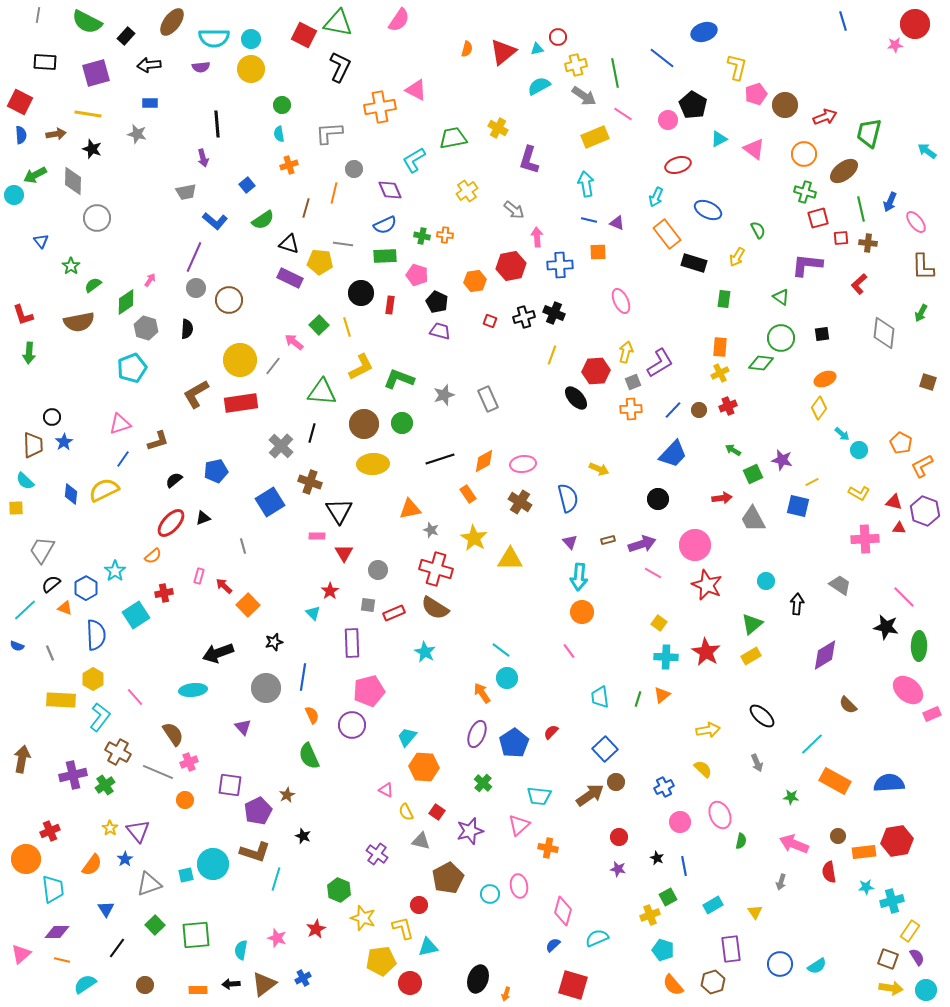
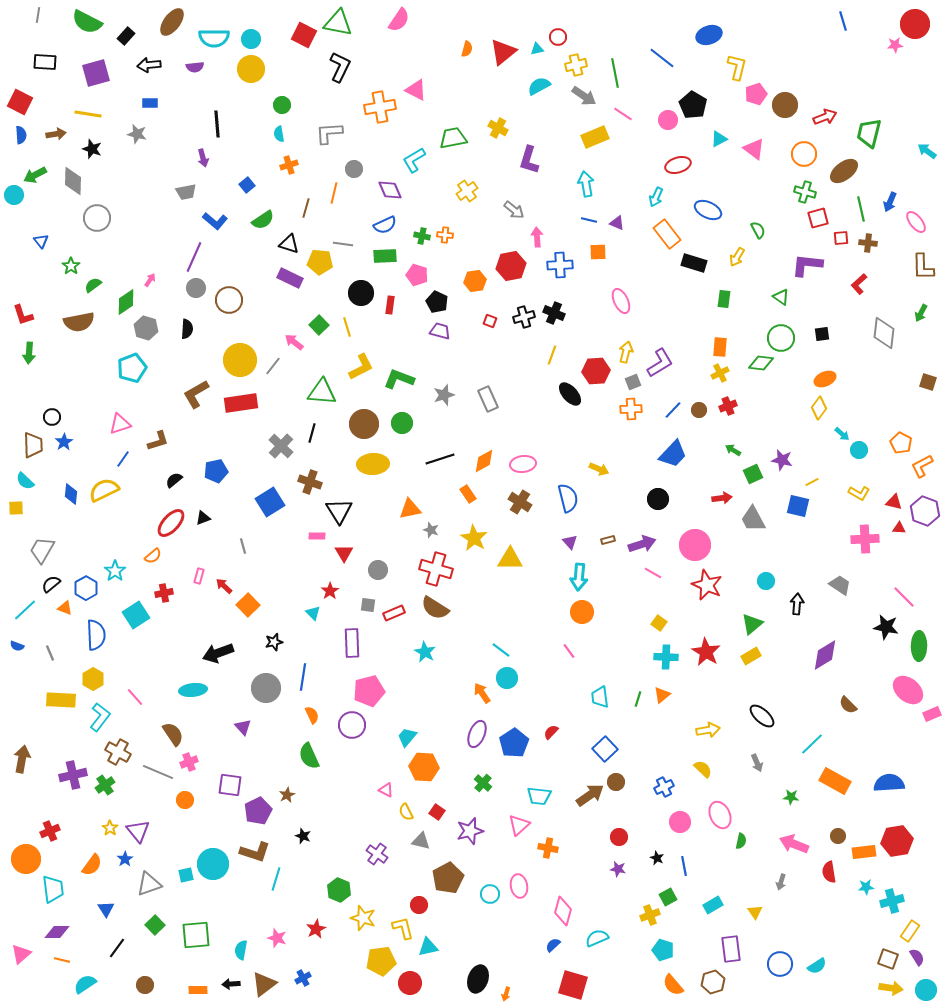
blue ellipse at (704, 32): moved 5 px right, 3 px down
purple semicircle at (201, 67): moved 6 px left
black ellipse at (576, 398): moved 6 px left, 4 px up
